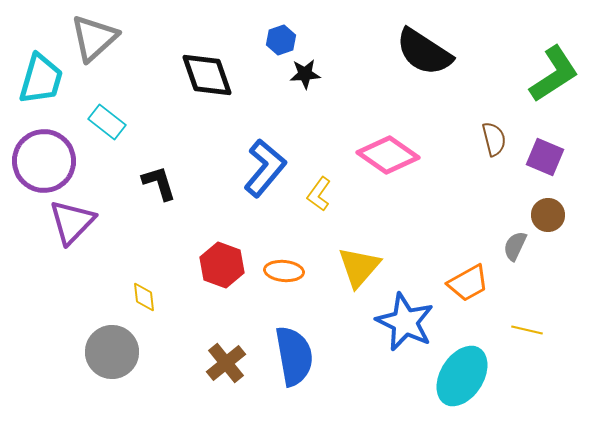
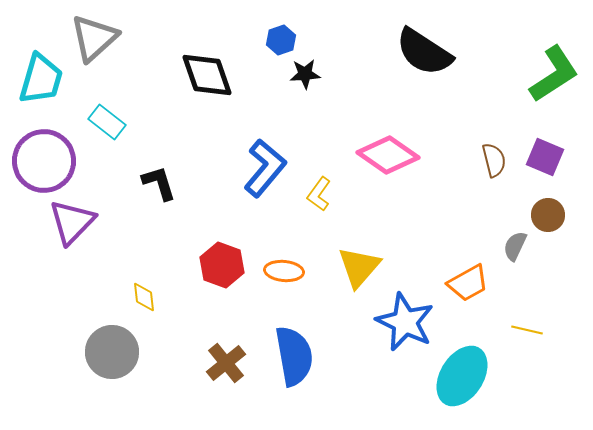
brown semicircle: moved 21 px down
